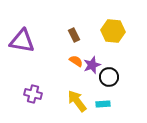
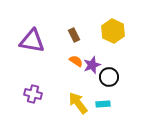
yellow hexagon: rotated 20 degrees clockwise
purple triangle: moved 10 px right
yellow arrow: moved 1 px right, 2 px down
